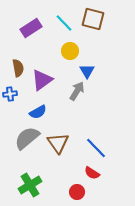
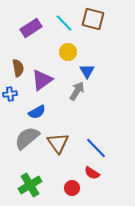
yellow circle: moved 2 px left, 1 px down
blue semicircle: moved 1 px left
red circle: moved 5 px left, 4 px up
